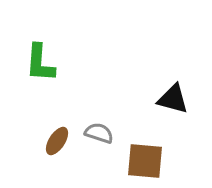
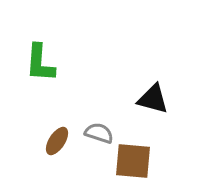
black triangle: moved 20 px left
brown square: moved 12 px left
